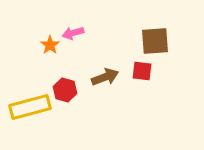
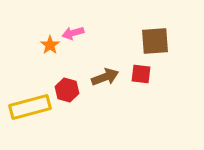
red square: moved 1 px left, 3 px down
red hexagon: moved 2 px right
